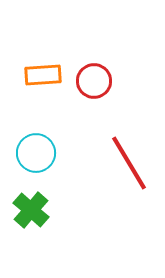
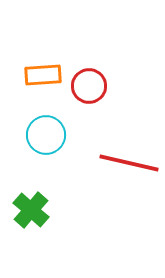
red circle: moved 5 px left, 5 px down
cyan circle: moved 10 px right, 18 px up
red line: rotated 46 degrees counterclockwise
